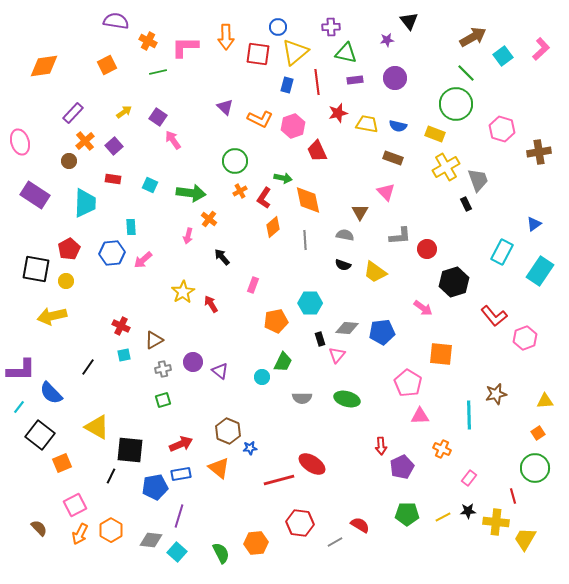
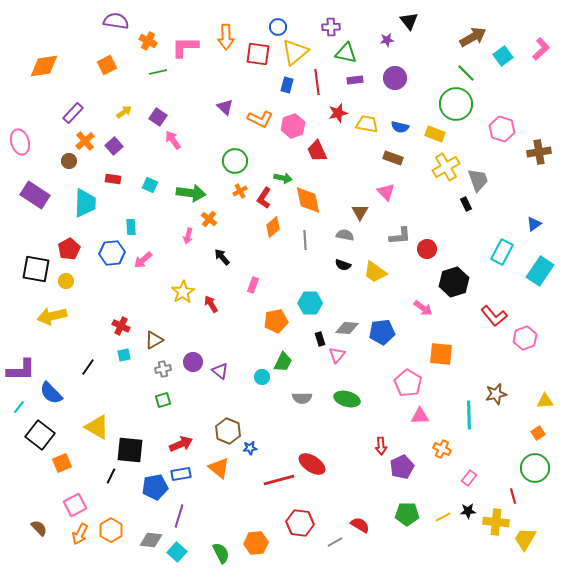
blue semicircle at (398, 126): moved 2 px right, 1 px down
